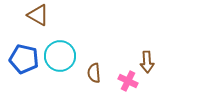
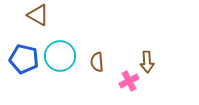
brown semicircle: moved 3 px right, 11 px up
pink cross: moved 1 px right; rotated 36 degrees clockwise
